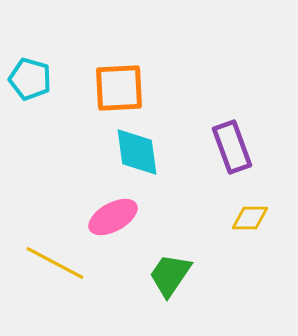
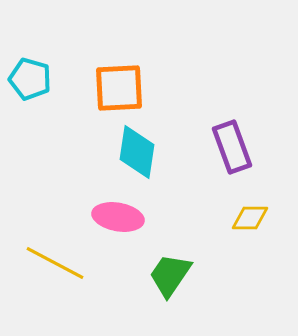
cyan diamond: rotated 16 degrees clockwise
pink ellipse: moved 5 px right; rotated 39 degrees clockwise
